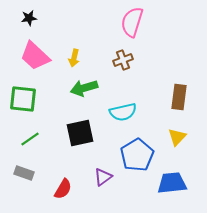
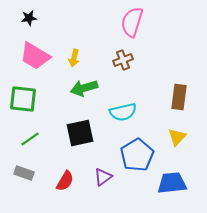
pink trapezoid: rotated 12 degrees counterclockwise
red semicircle: moved 2 px right, 8 px up
